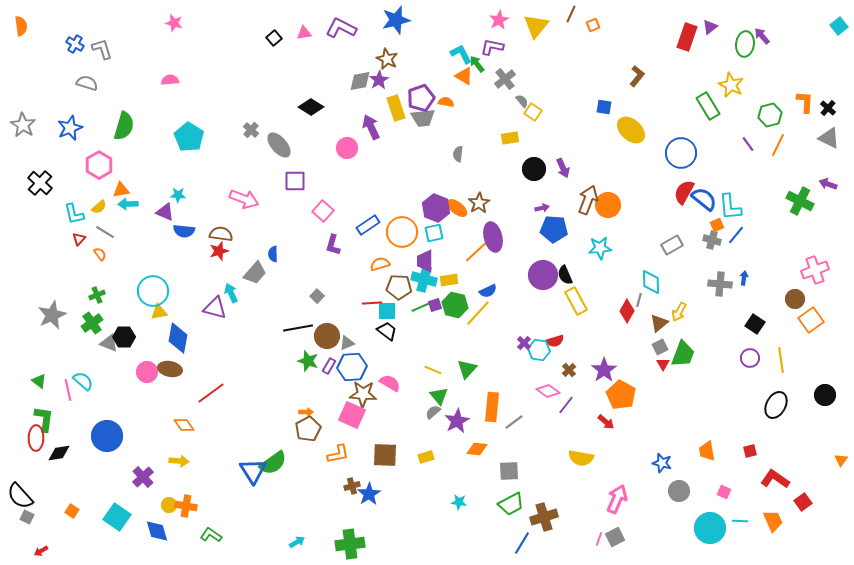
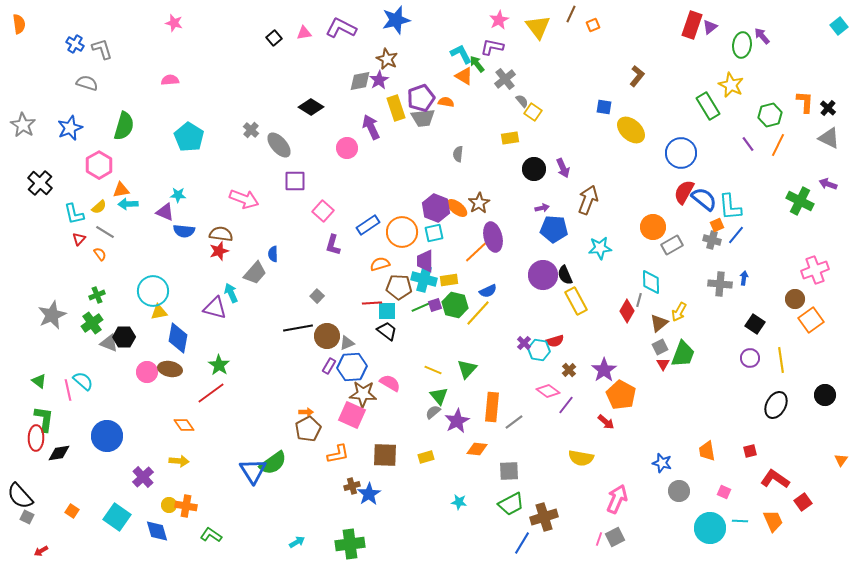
orange semicircle at (21, 26): moved 2 px left, 2 px up
yellow triangle at (536, 26): moved 2 px right, 1 px down; rotated 16 degrees counterclockwise
red rectangle at (687, 37): moved 5 px right, 12 px up
green ellipse at (745, 44): moved 3 px left, 1 px down
orange circle at (608, 205): moved 45 px right, 22 px down
green star at (308, 361): moved 89 px left, 4 px down; rotated 15 degrees clockwise
